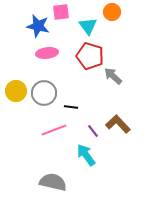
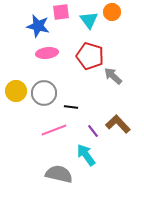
cyan triangle: moved 1 px right, 6 px up
gray semicircle: moved 6 px right, 8 px up
